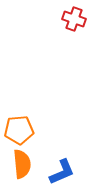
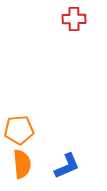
red cross: rotated 20 degrees counterclockwise
blue L-shape: moved 5 px right, 6 px up
